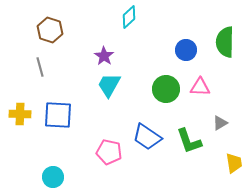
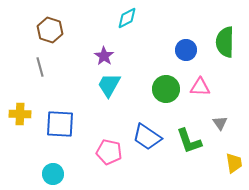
cyan diamond: moved 2 px left, 1 px down; rotated 15 degrees clockwise
blue square: moved 2 px right, 9 px down
gray triangle: rotated 35 degrees counterclockwise
cyan circle: moved 3 px up
